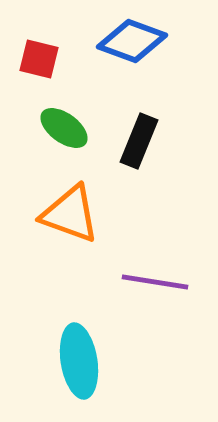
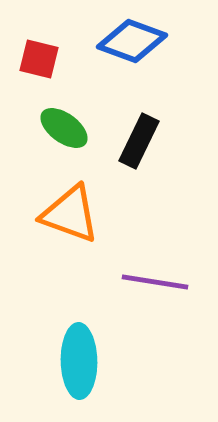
black rectangle: rotated 4 degrees clockwise
cyan ellipse: rotated 8 degrees clockwise
